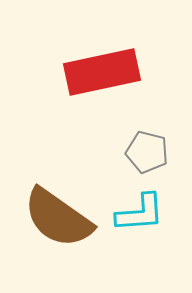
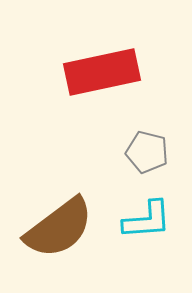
cyan L-shape: moved 7 px right, 7 px down
brown semicircle: moved 1 px right, 10 px down; rotated 72 degrees counterclockwise
